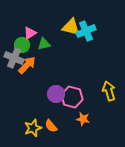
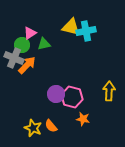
cyan cross: rotated 12 degrees clockwise
yellow arrow: rotated 18 degrees clockwise
yellow star: rotated 30 degrees counterclockwise
